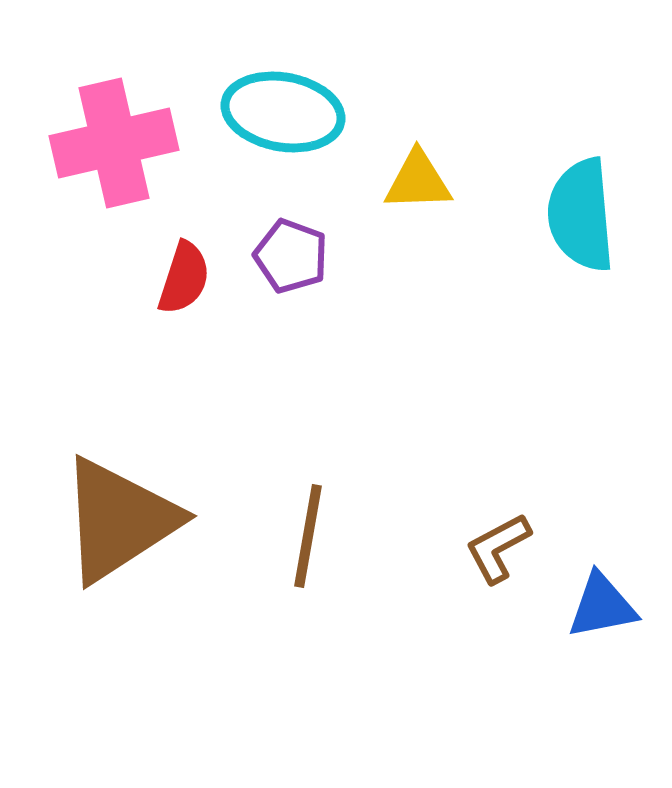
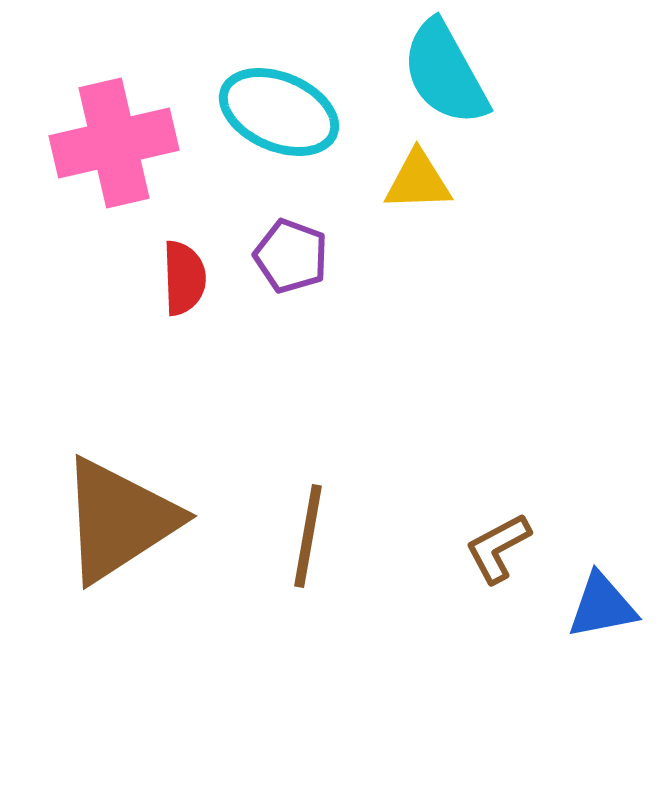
cyan ellipse: moved 4 px left; rotated 13 degrees clockwise
cyan semicircle: moved 136 px left, 142 px up; rotated 24 degrees counterclockwise
red semicircle: rotated 20 degrees counterclockwise
